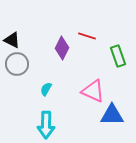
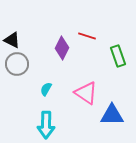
pink triangle: moved 7 px left, 2 px down; rotated 10 degrees clockwise
